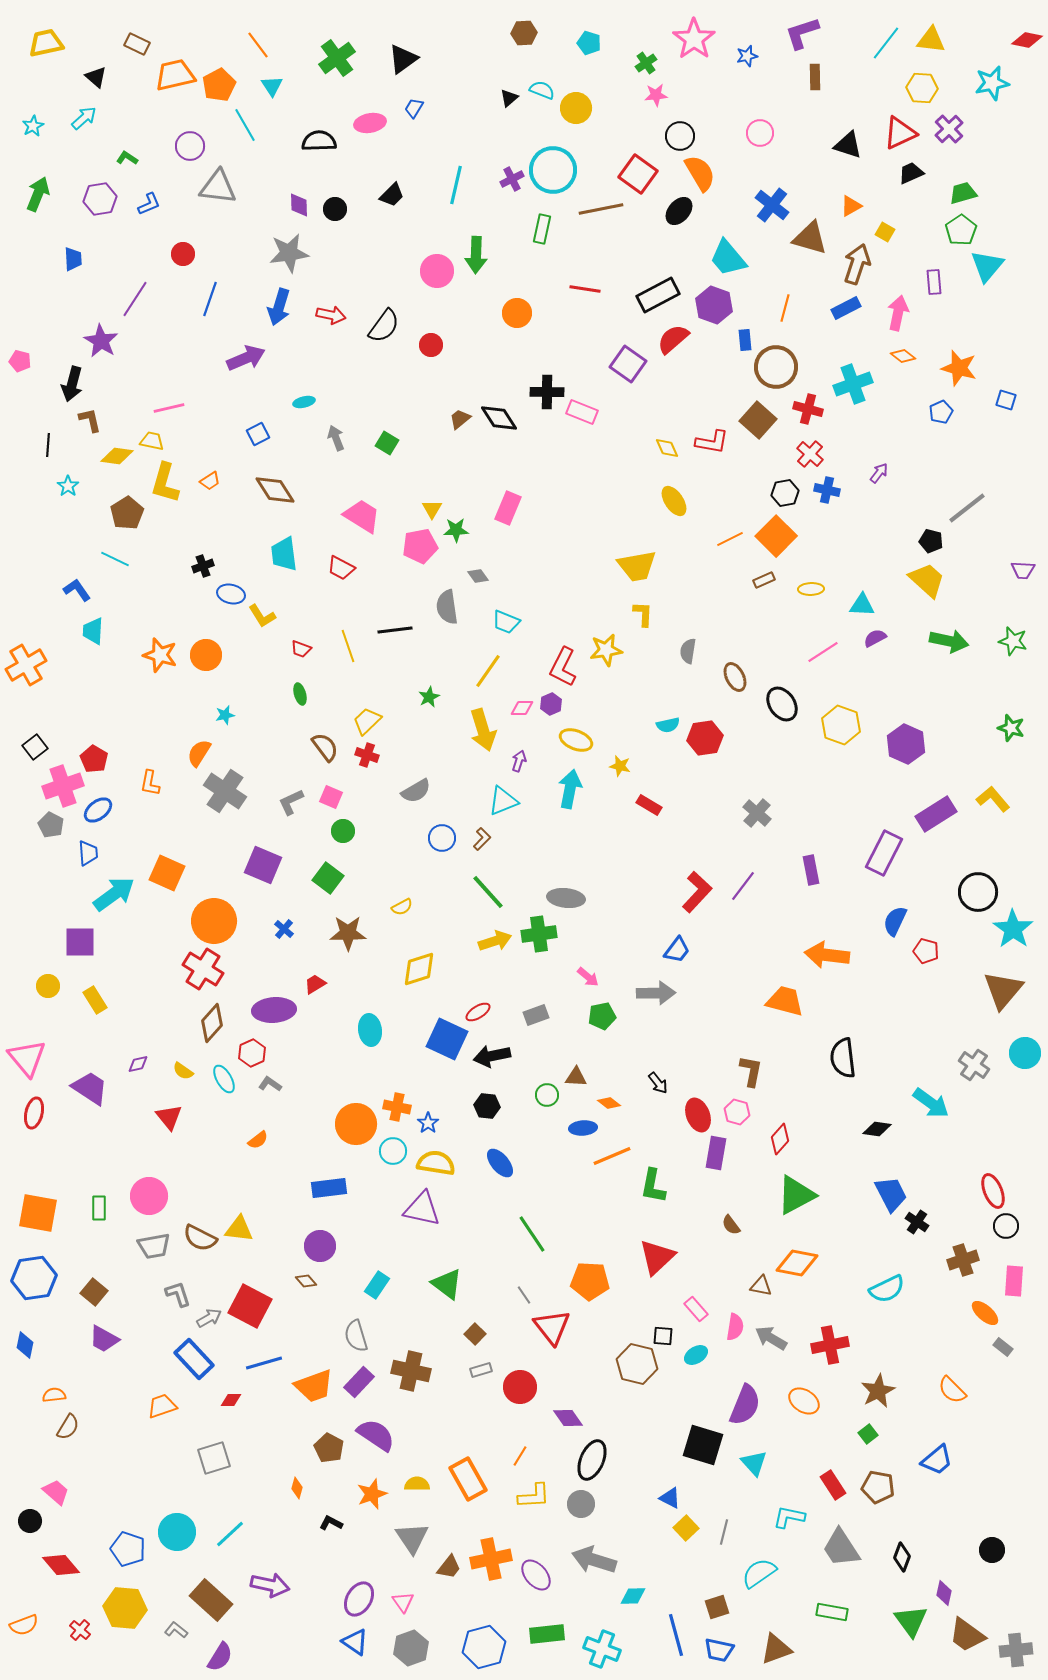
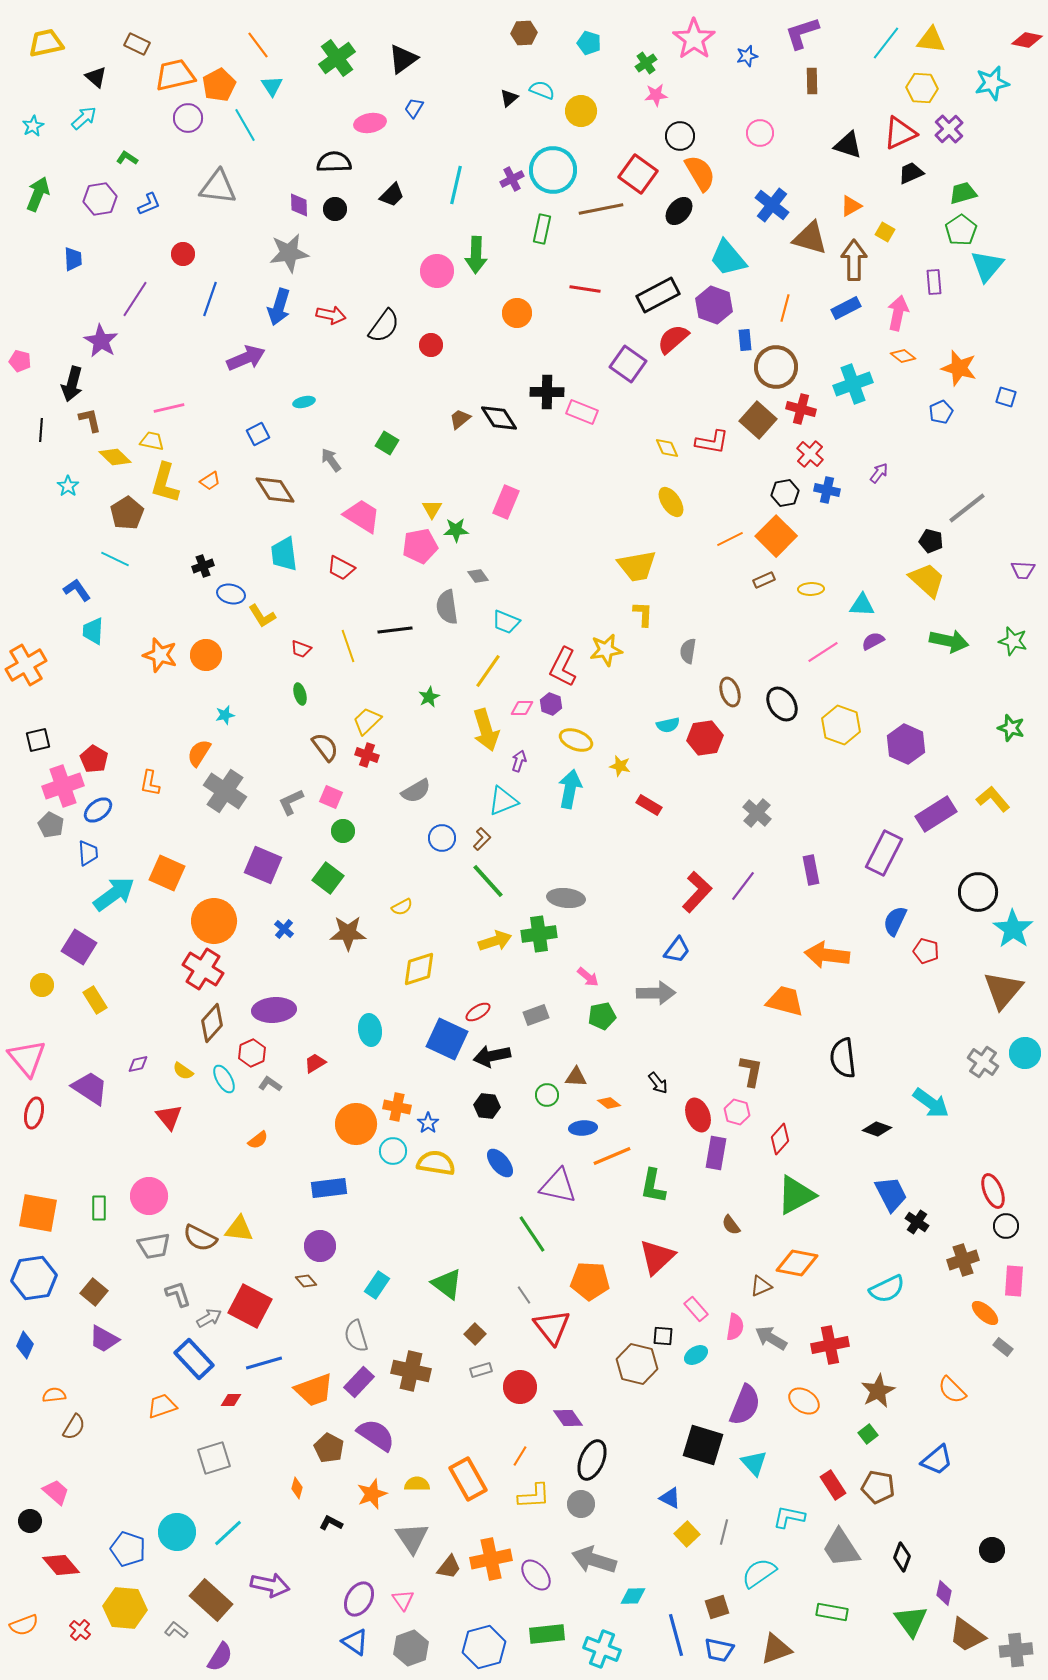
brown rectangle at (815, 77): moved 3 px left, 4 px down
yellow circle at (576, 108): moved 5 px right, 3 px down
black semicircle at (319, 141): moved 15 px right, 21 px down
purple circle at (190, 146): moved 2 px left, 28 px up
brown arrow at (857, 264): moved 3 px left, 4 px up; rotated 18 degrees counterclockwise
blue square at (1006, 400): moved 3 px up
red cross at (808, 409): moved 7 px left
gray arrow at (336, 438): moved 5 px left, 22 px down; rotated 15 degrees counterclockwise
black line at (48, 445): moved 7 px left, 15 px up
yellow diamond at (117, 456): moved 2 px left, 1 px down; rotated 36 degrees clockwise
yellow ellipse at (674, 501): moved 3 px left, 1 px down
pink rectangle at (508, 508): moved 2 px left, 6 px up
purple semicircle at (875, 638): moved 2 px left, 3 px down
brown ellipse at (735, 677): moved 5 px left, 15 px down; rotated 8 degrees clockwise
purple hexagon at (551, 704): rotated 15 degrees counterclockwise
yellow arrow at (483, 730): moved 3 px right
black square at (35, 747): moved 3 px right, 7 px up; rotated 25 degrees clockwise
green line at (488, 892): moved 11 px up
purple square at (80, 942): moved 1 px left, 5 px down; rotated 32 degrees clockwise
red trapezoid at (315, 984): moved 79 px down
yellow circle at (48, 986): moved 6 px left, 1 px up
gray cross at (974, 1065): moved 9 px right, 3 px up
black diamond at (877, 1129): rotated 12 degrees clockwise
purple triangle at (422, 1209): moved 136 px right, 23 px up
brown triangle at (761, 1286): rotated 35 degrees counterclockwise
blue diamond at (25, 1345): rotated 12 degrees clockwise
orange trapezoid at (314, 1386): moved 4 px down
brown semicircle at (68, 1427): moved 6 px right
yellow square at (686, 1528): moved 1 px right, 6 px down
cyan line at (230, 1534): moved 2 px left, 1 px up
pink triangle at (403, 1602): moved 2 px up
